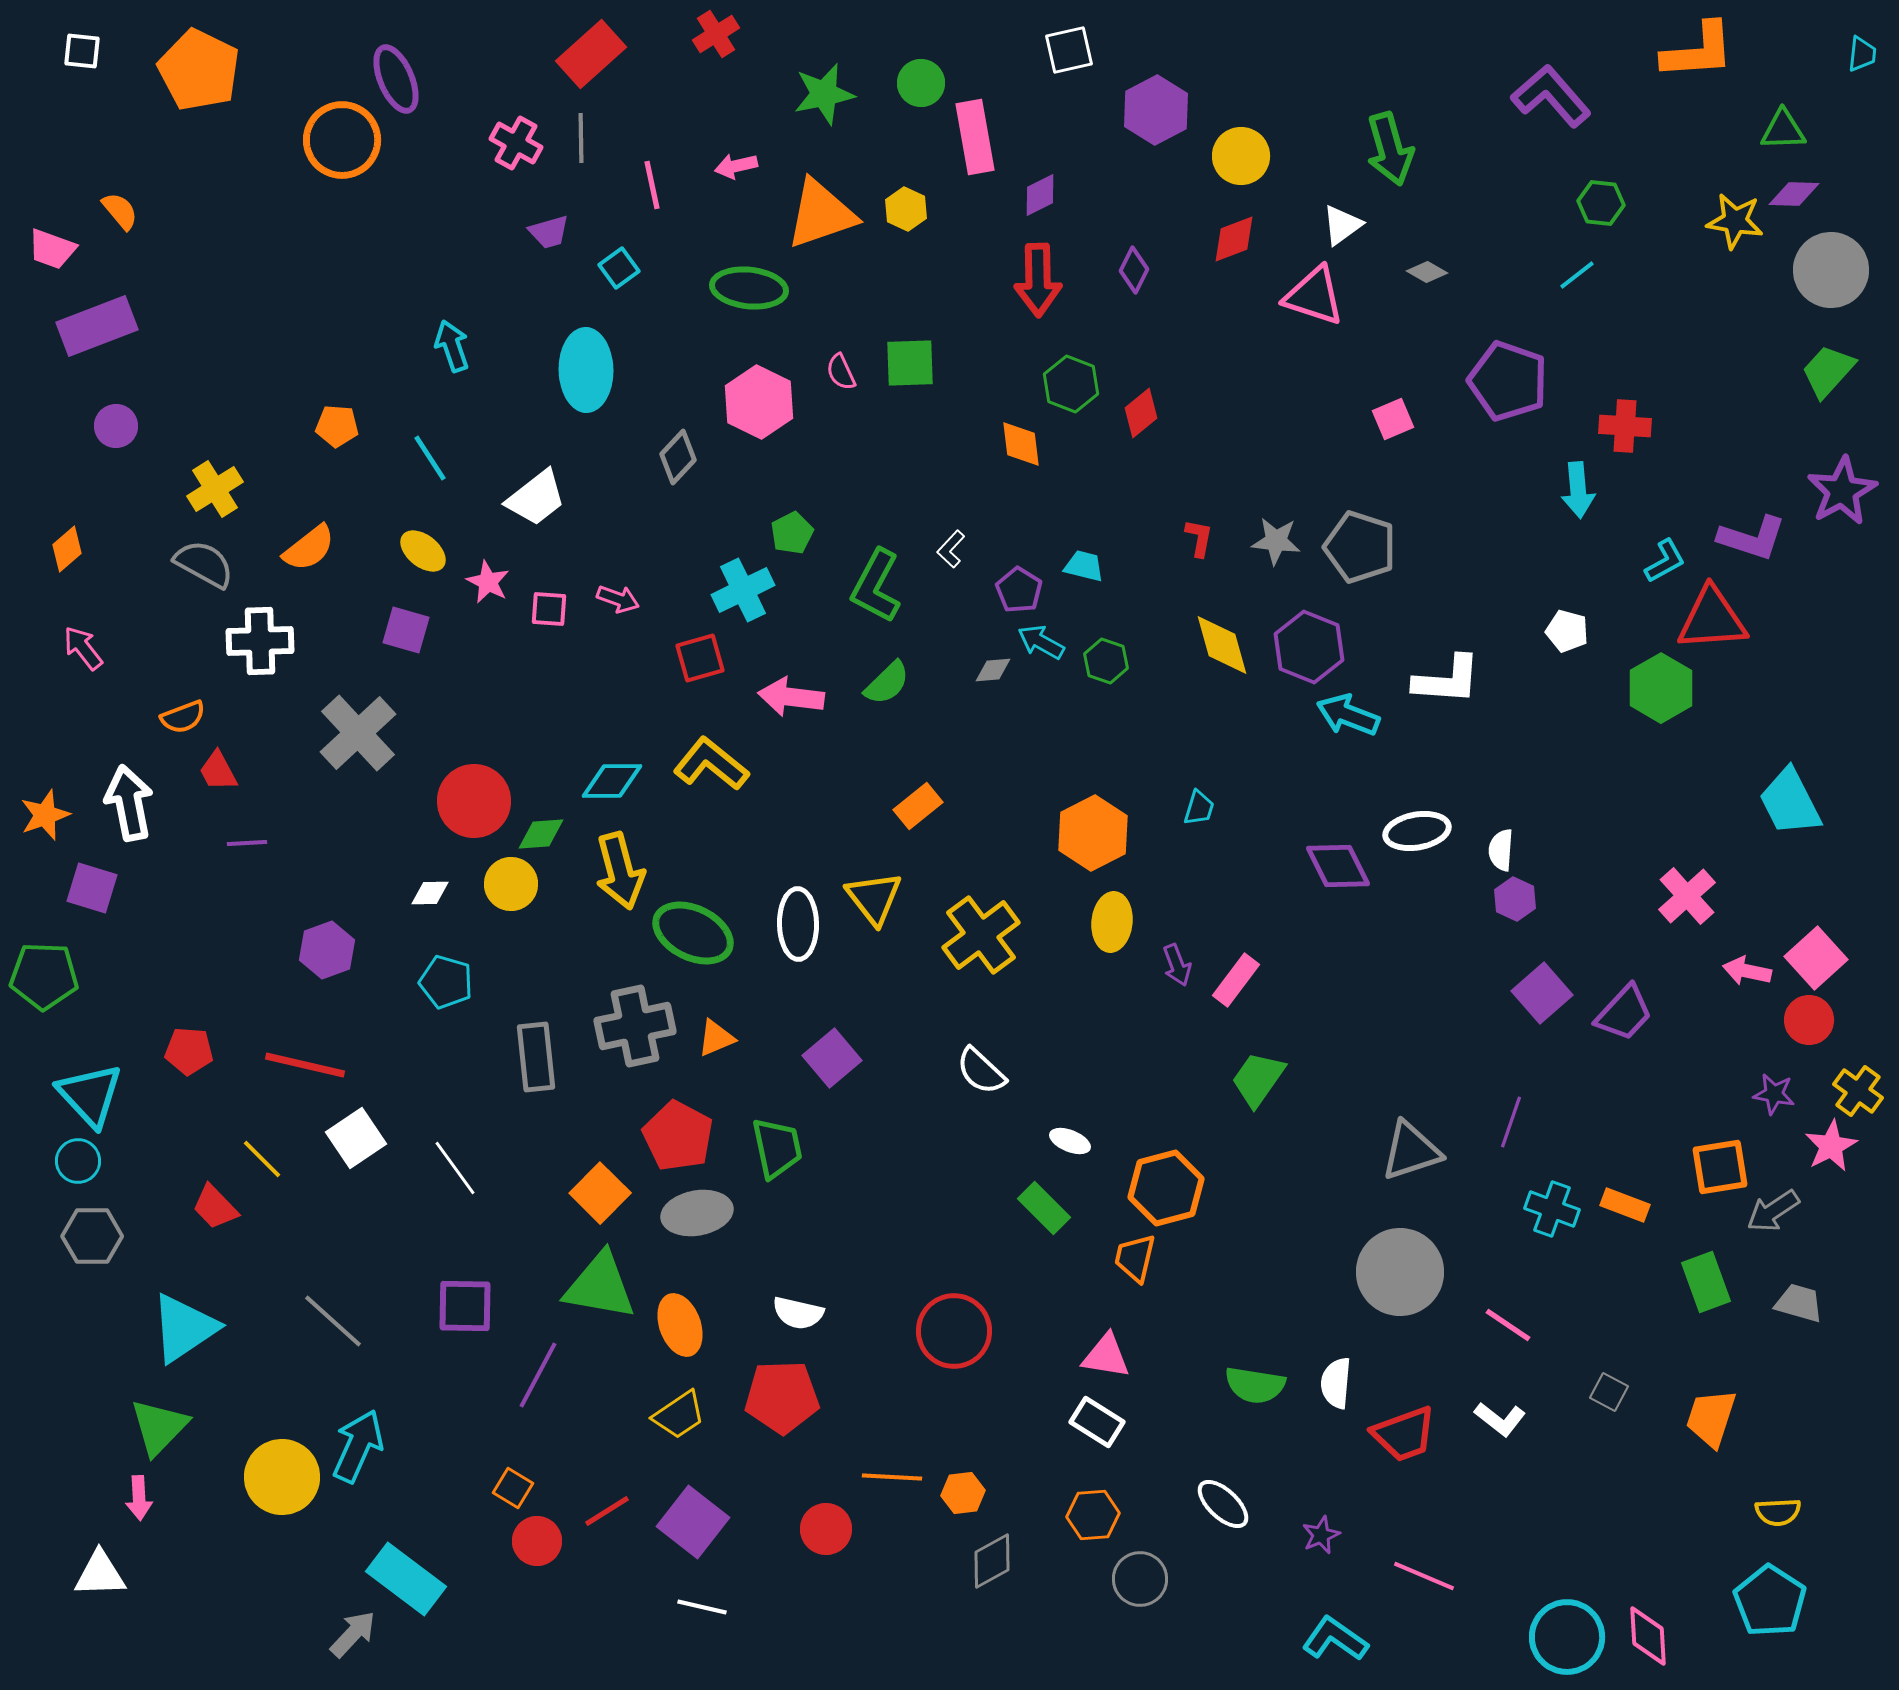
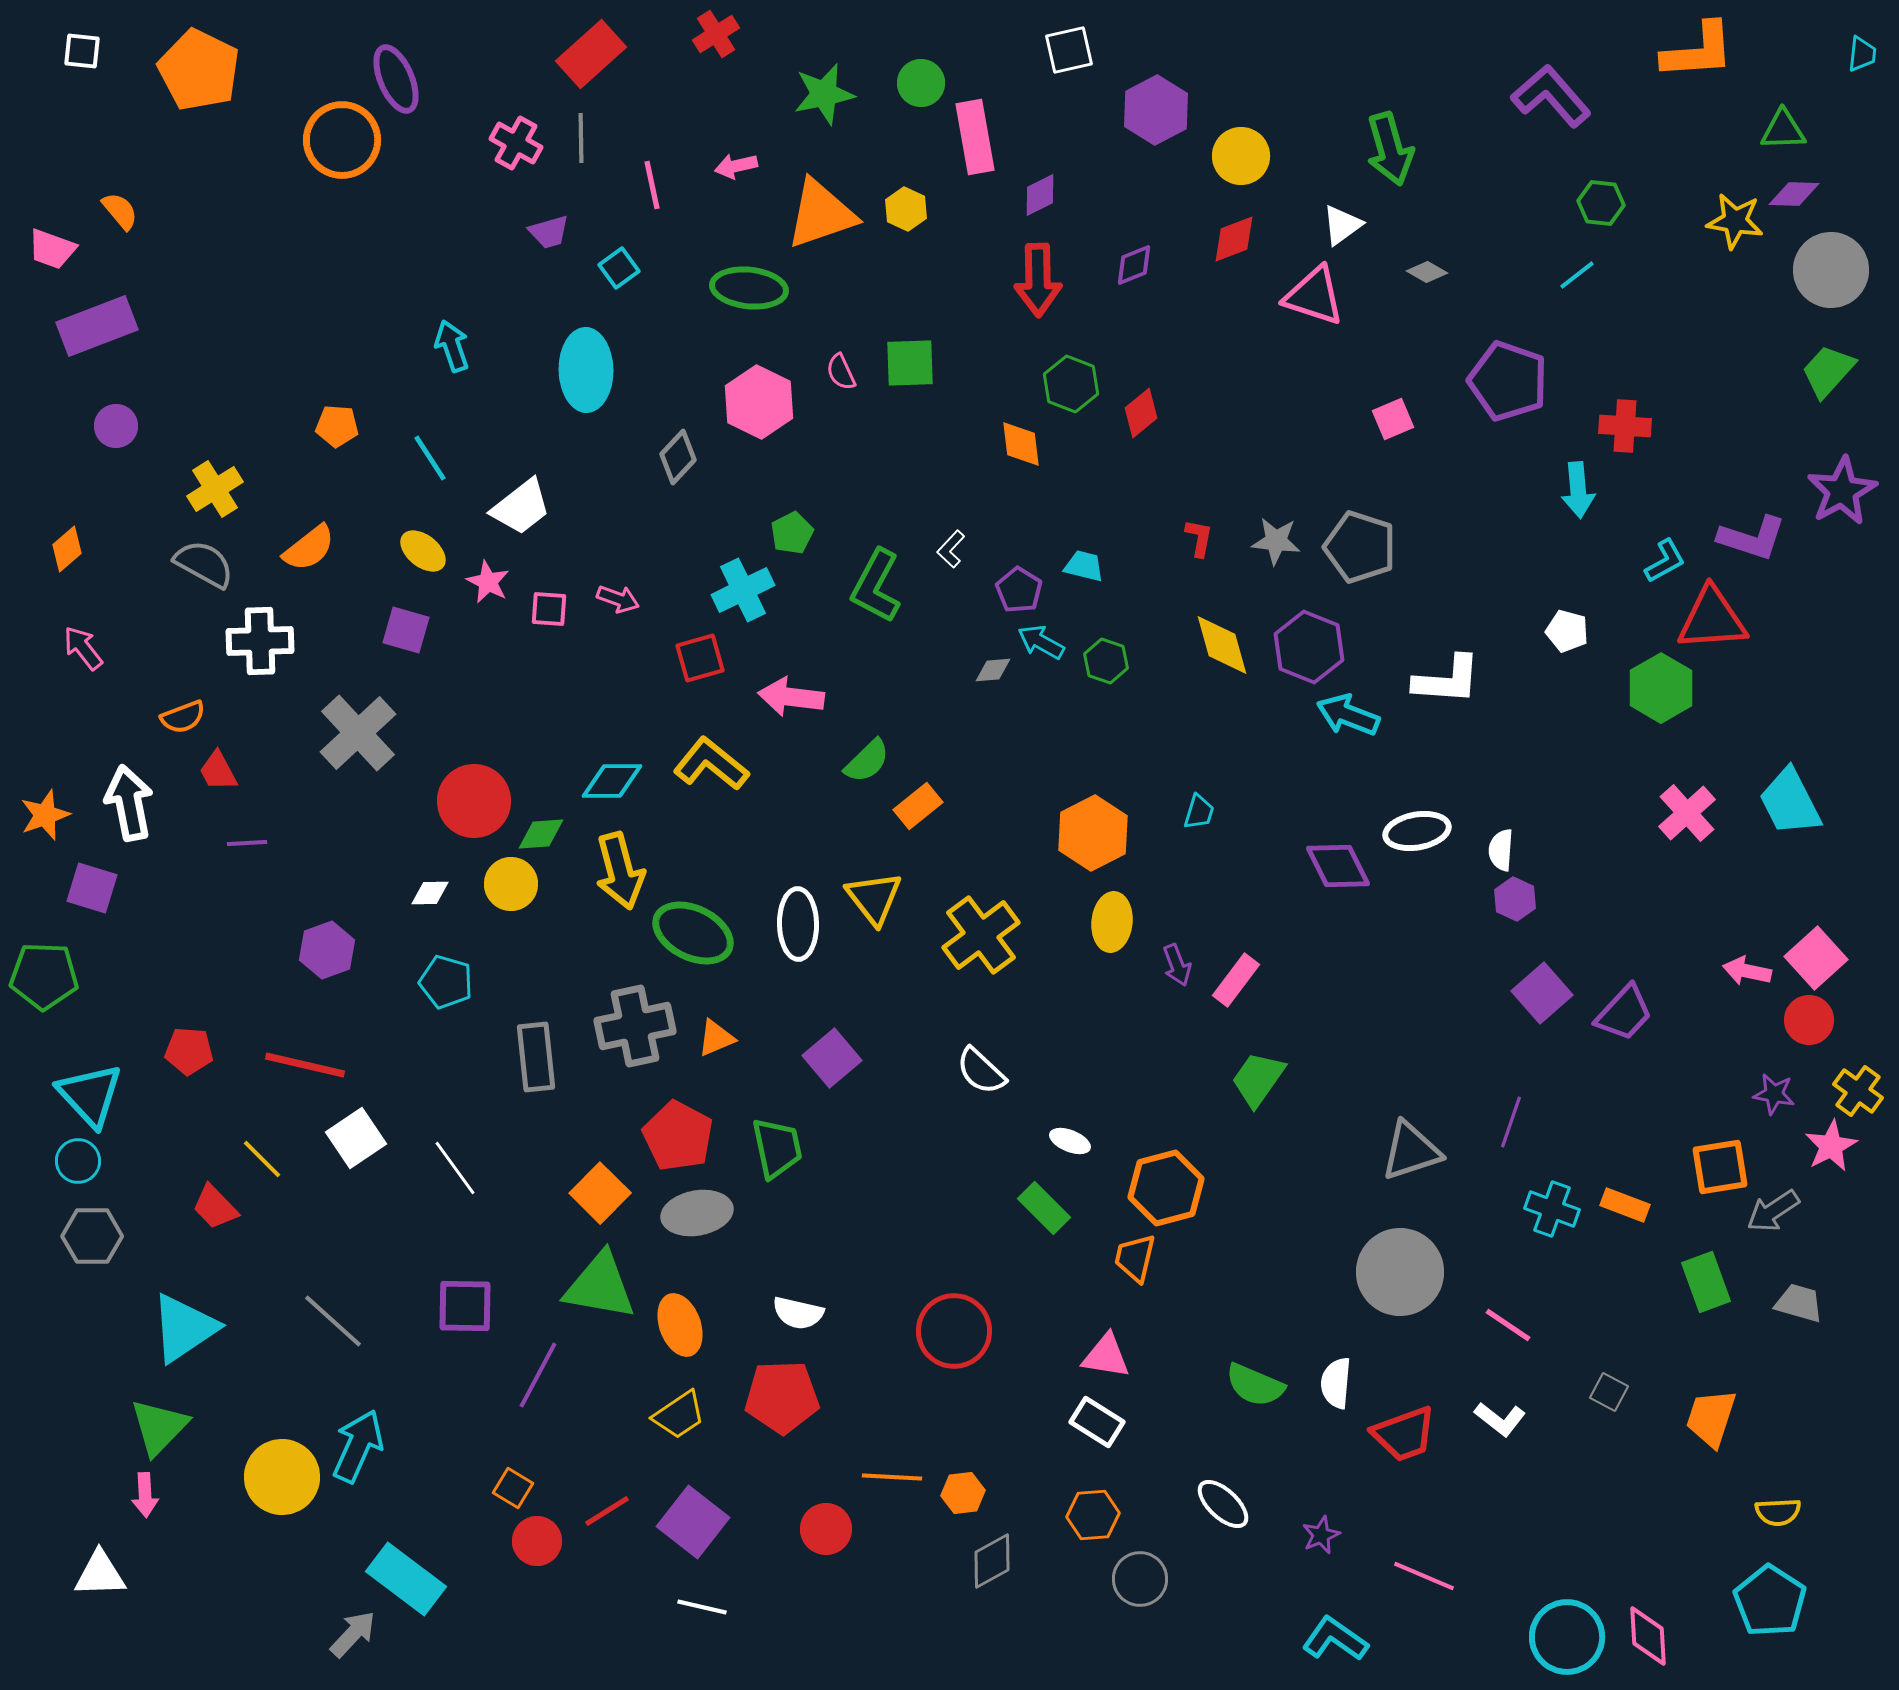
purple diamond at (1134, 270): moved 5 px up; rotated 42 degrees clockwise
white trapezoid at (536, 498): moved 15 px left, 9 px down
green semicircle at (887, 683): moved 20 px left, 78 px down
cyan trapezoid at (1199, 808): moved 4 px down
pink cross at (1687, 896): moved 83 px up
green semicircle at (1255, 1385): rotated 14 degrees clockwise
pink arrow at (139, 1498): moved 6 px right, 3 px up
